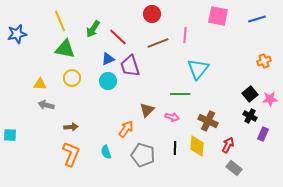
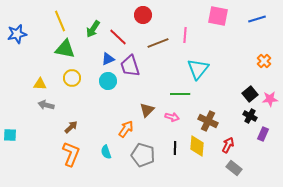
red circle: moved 9 px left, 1 px down
orange cross: rotated 24 degrees counterclockwise
brown arrow: rotated 40 degrees counterclockwise
